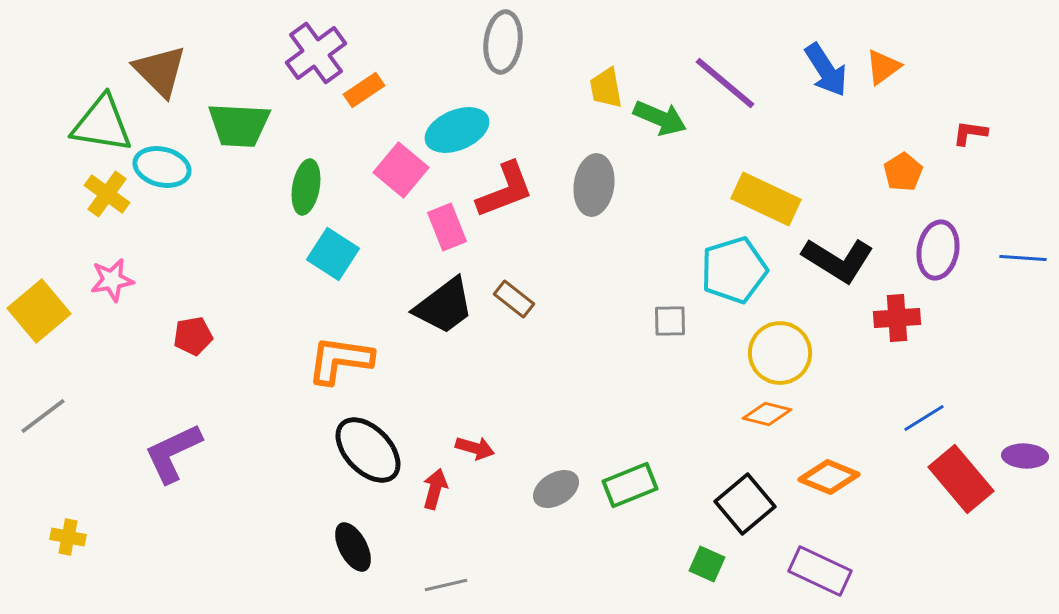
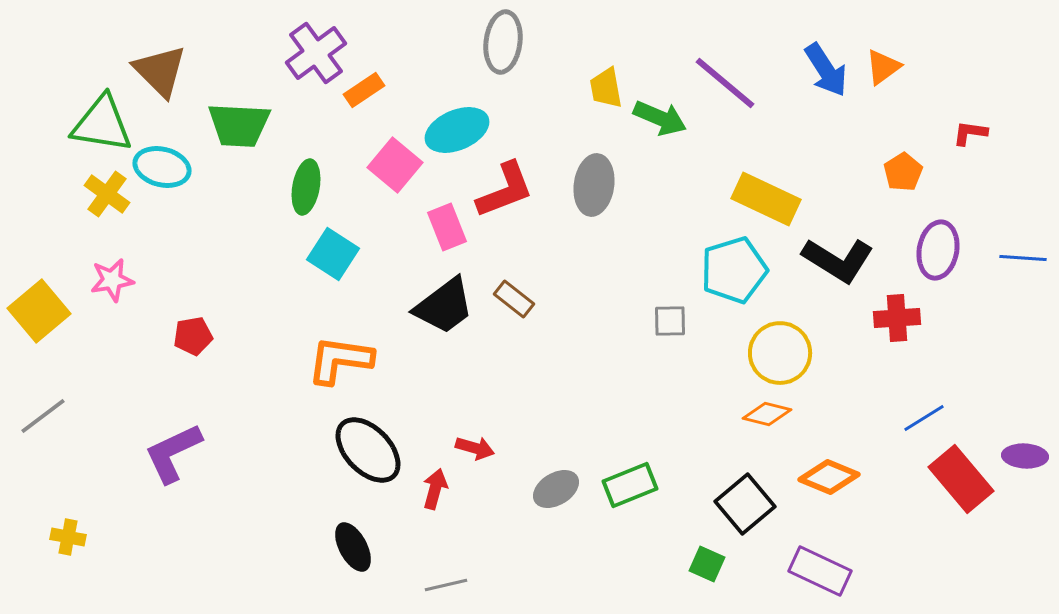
pink square at (401, 170): moved 6 px left, 5 px up
